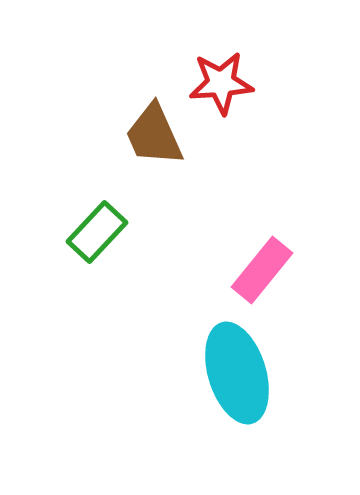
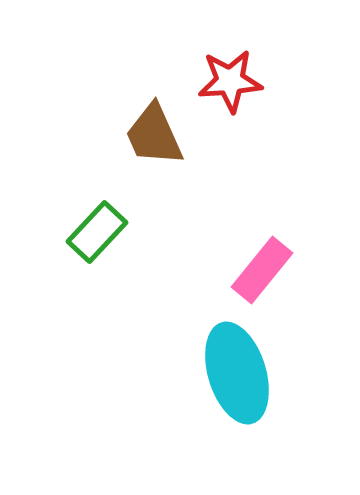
red star: moved 9 px right, 2 px up
